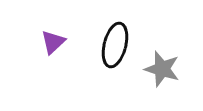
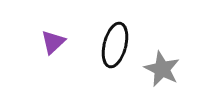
gray star: rotated 9 degrees clockwise
